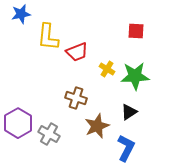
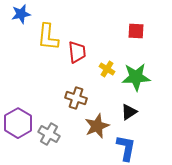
red trapezoid: rotated 75 degrees counterclockwise
green star: moved 1 px right, 1 px down
blue L-shape: rotated 16 degrees counterclockwise
